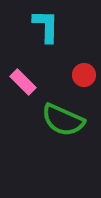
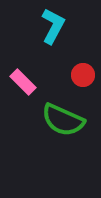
cyan L-shape: moved 7 px right; rotated 27 degrees clockwise
red circle: moved 1 px left
